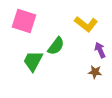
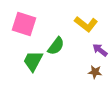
pink square: moved 3 px down
purple arrow: rotated 28 degrees counterclockwise
